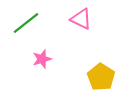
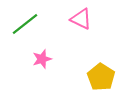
green line: moved 1 px left, 1 px down
